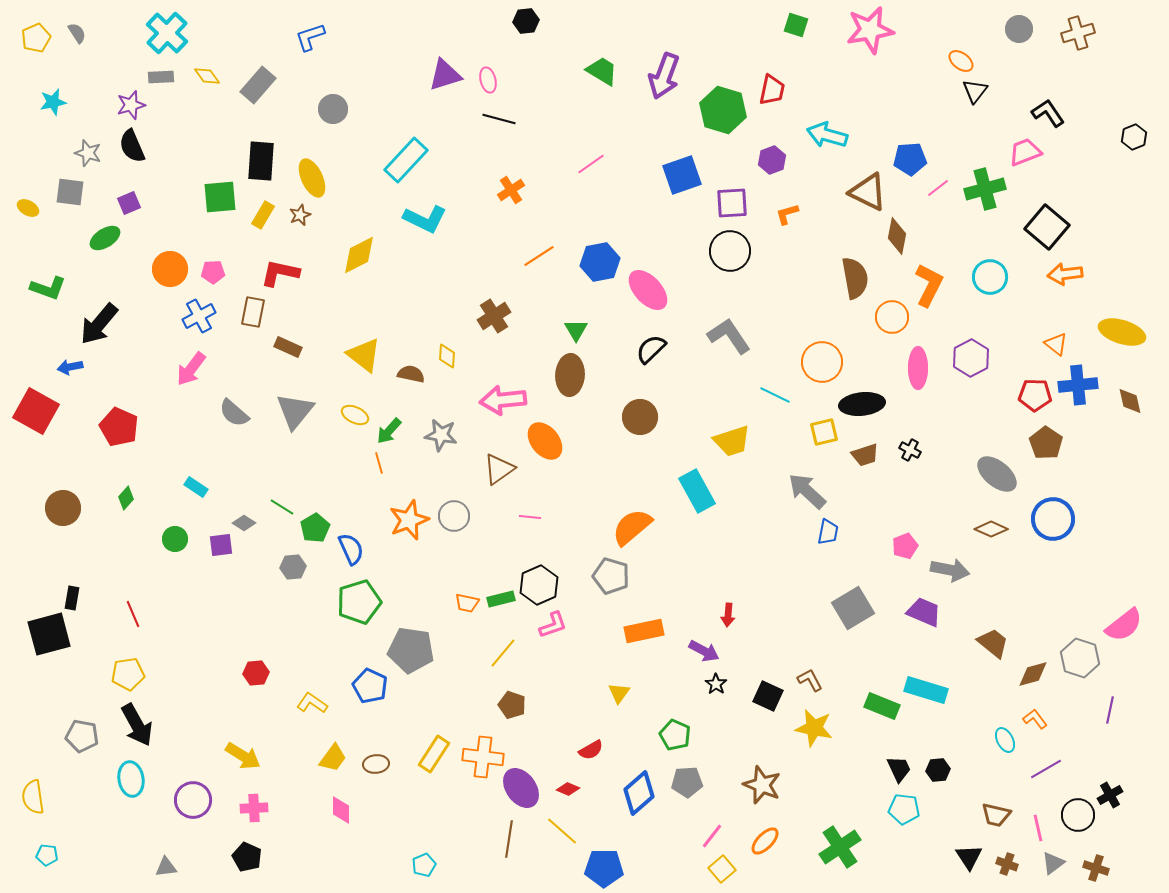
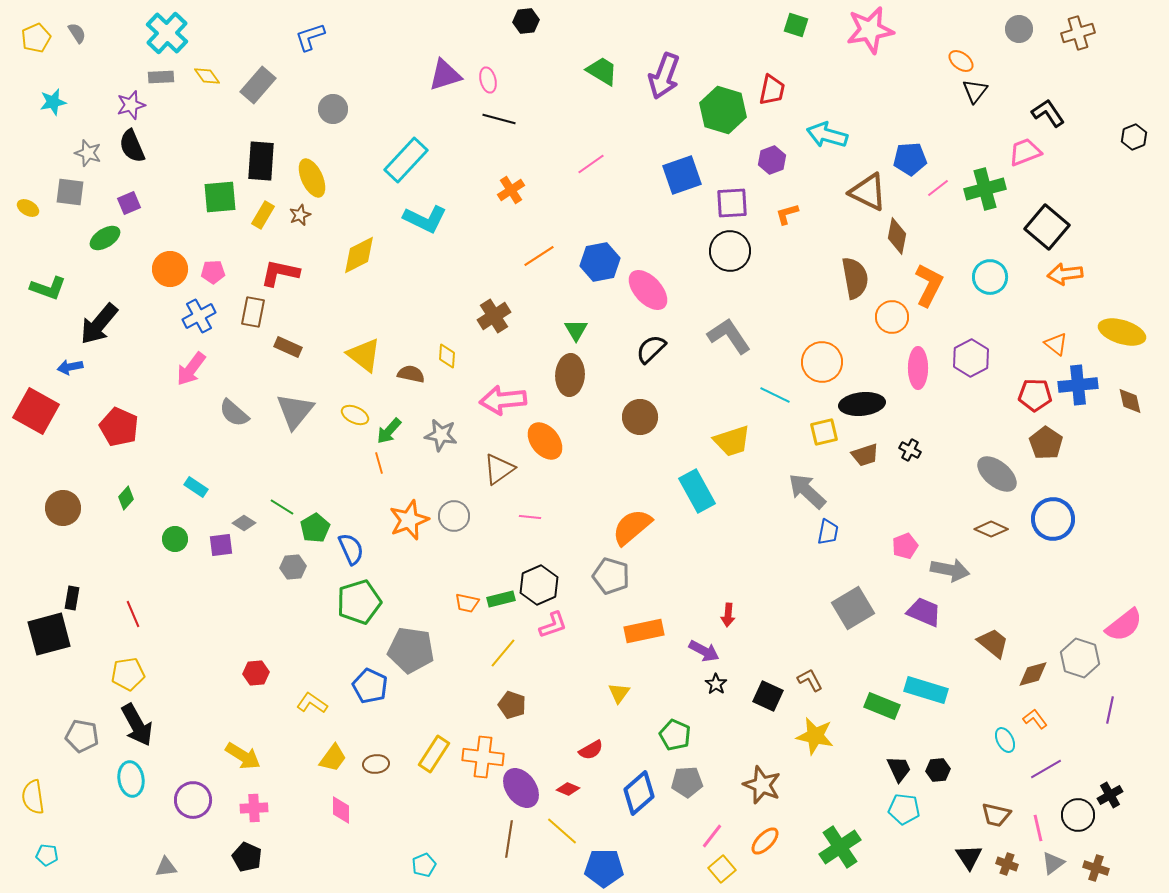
yellow star at (814, 728): moved 1 px right, 8 px down
